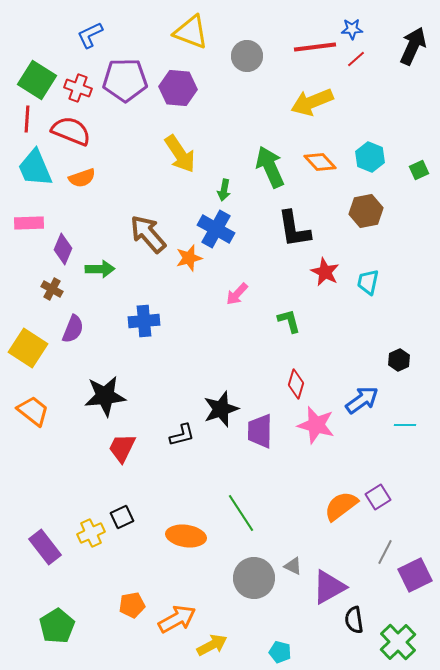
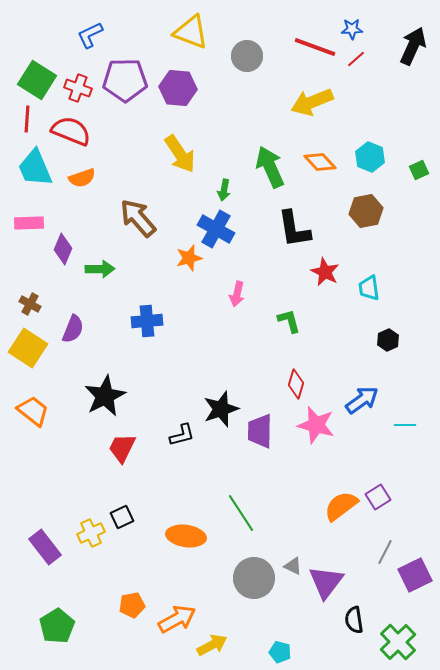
red line at (315, 47): rotated 27 degrees clockwise
brown arrow at (148, 234): moved 10 px left, 16 px up
cyan trapezoid at (368, 282): moved 1 px right, 6 px down; rotated 20 degrees counterclockwise
brown cross at (52, 289): moved 22 px left, 15 px down
pink arrow at (237, 294): rotated 30 degrees counterclockwise
blue cross at (144, 321): moved 3 px right
black hexagon at (399, 360): moved 11 px left, 20 px up
black star at (105, 396): rotated 21 degrees counterclockwise
purple triangle at (329, 587): moved 3 px left, 5 px up; rotated 24 degrees counterclockwise
